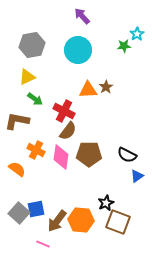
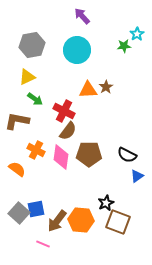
cyan circle: moved 1 px left
